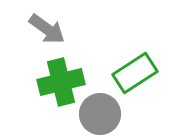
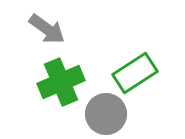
green cross: rotated 9 degrees counterclockwise
gray circle: moved 6 px right
